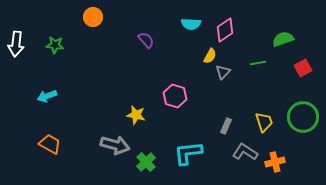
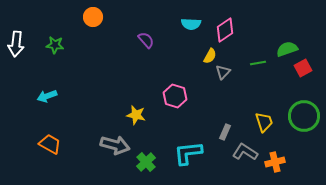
green semicircle: moved 4 px right, 10 px down
green circle: moved 1 px right, 1 px up
gray rectangle: moved 1 px left, 6 px down
